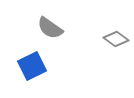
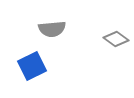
gray semicircle: moved 2 px right, 1 px down; rotated 40 degrees counterclockwise
